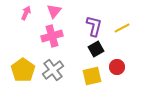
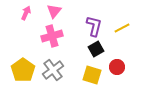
yellow square: moved 1 px up; rotated 30 degrees clockwise
